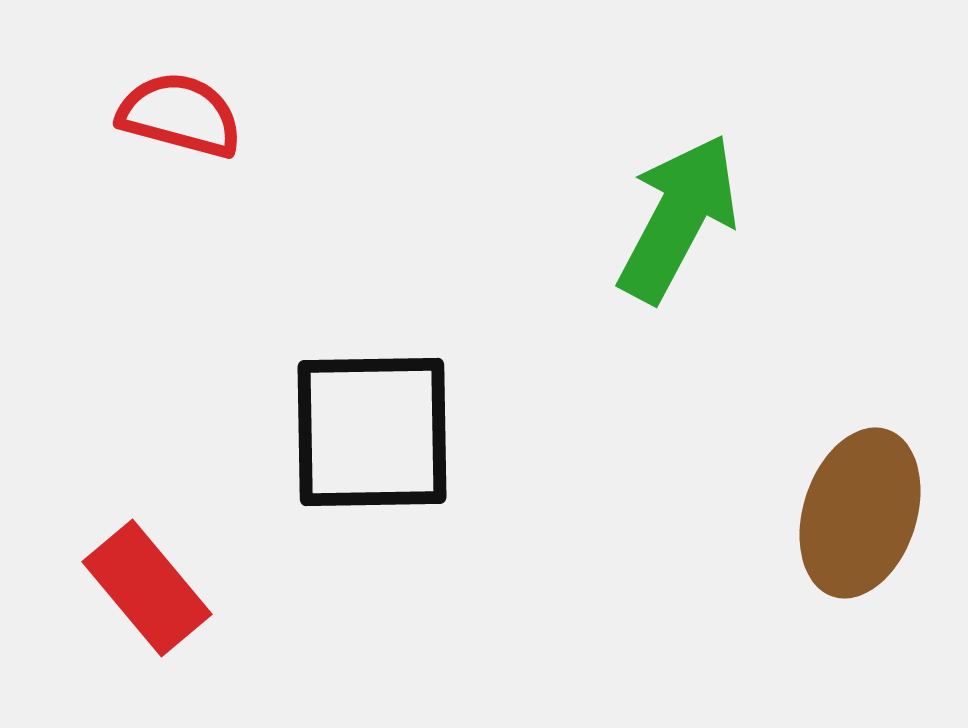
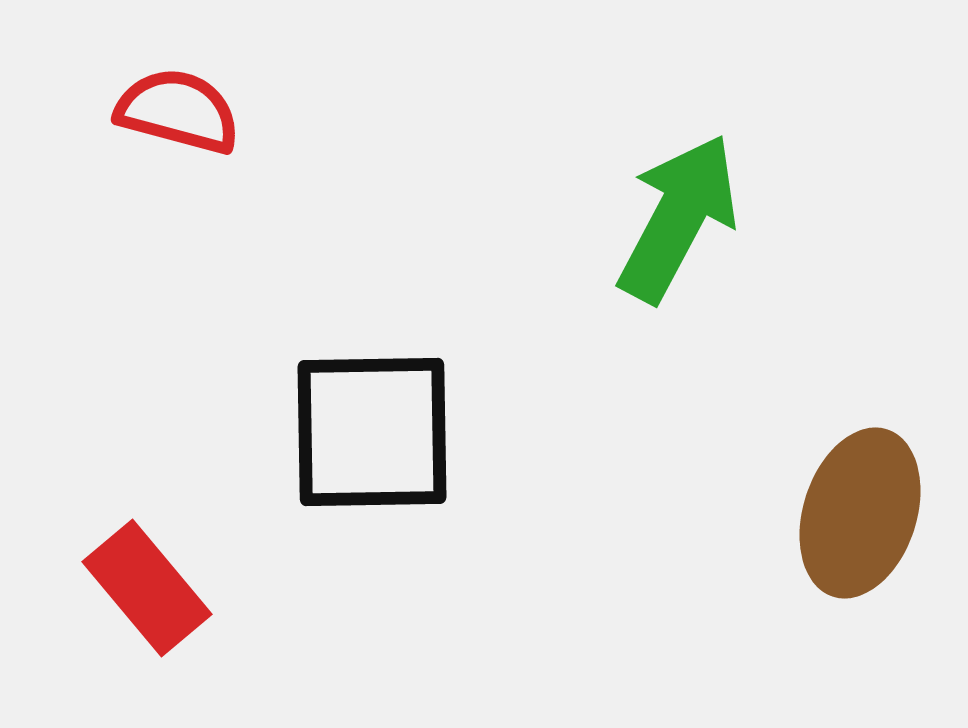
red semicircle: moved 2 px left, 4 px up
